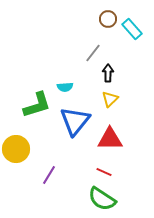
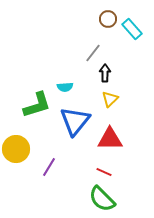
black arrow: moved 3 px left
purple line: moved 8 px up
green semicircle: rotated 12 degrees clockwise
